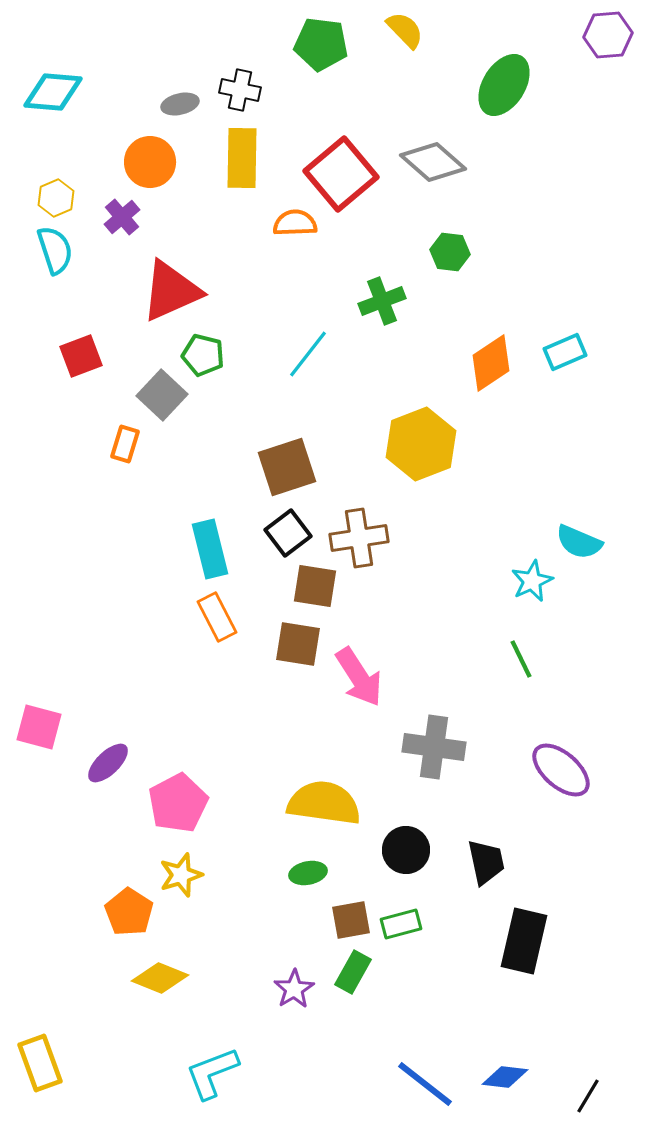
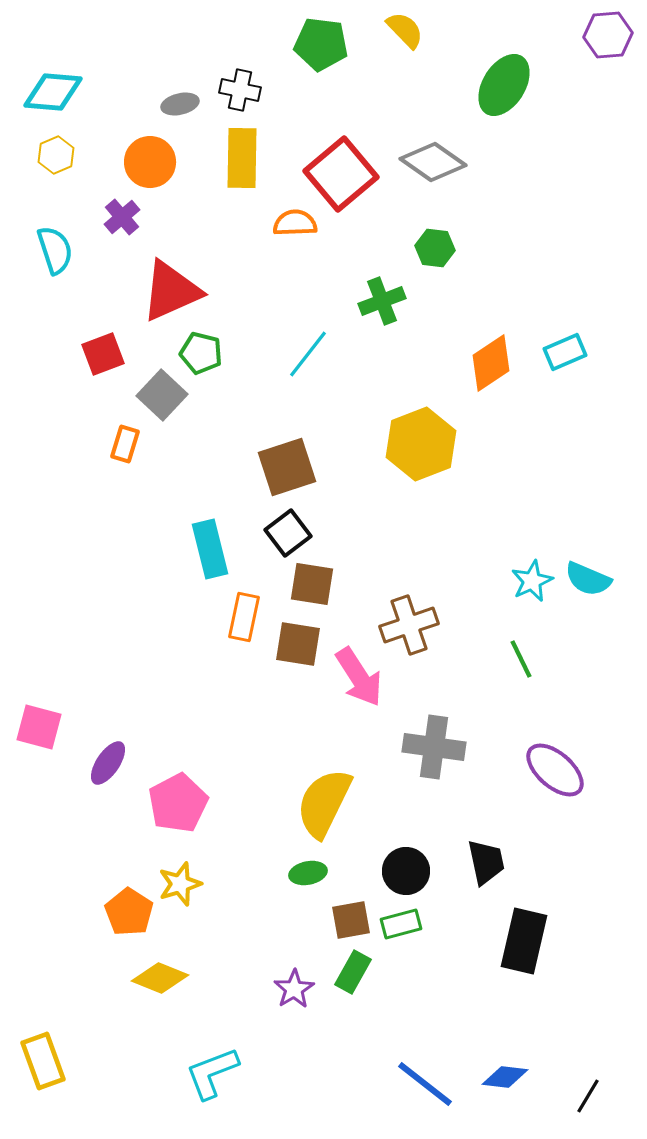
gray diamond at (433, 162): rotated 6 degrees counterclockwise
yellow hexagon at (56, 198): moved 43 px up
green hexagon at (450, 252): moved 15 px left, 4 px up
green pentagon at (203, 355): moved 2 px left, 2 px up
red square at (81, 356): moved 22 px right, 2 px up
brown cross at (359, 538): moved 50 px right, 87 px down; rotated 10 degrees counterclockwise
cyan semicircle at (579, 542): moved 9 px right, 37 px down
brown square at (315, 586): moved 3 px left, 2 px up
orange rectangle at (217, 617): moved 27 px right; rotated 39 degrees clockwise
purple ellipse at (108, 763): rotated 12 degrees counterclockwise
purple ellipse at (561, 770): moved 6 px left
yellow semicircle at (324, 803): rotated 72 degrees counterclockwise
black circle at (406, 850): moved 21 px down
yellow star at (181, 875): moved 1 px left, 9 px down
yellow rectangle at (40, 1063): moved 3 px right, 2 px up
